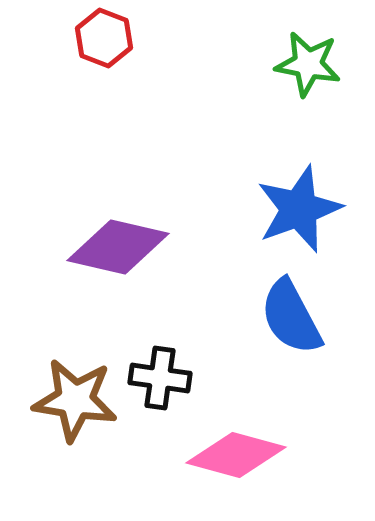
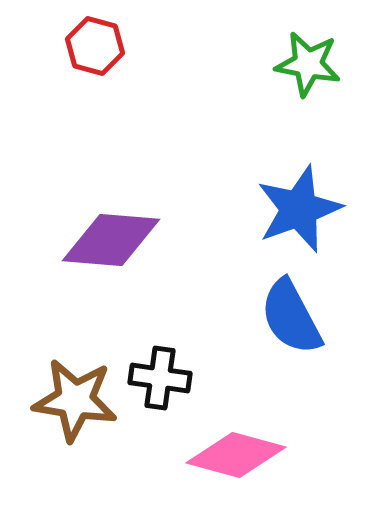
red hexagon: moved 9 px left, 8 px down; rotated 6 degrees counterclockwise
purple diamond: moved 7 px left, 7 px up; rotated 8 degrees counterclockwise
